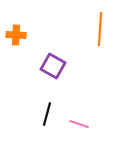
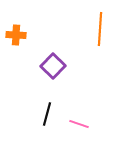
purple square: rotated 15 degrees clockwise
